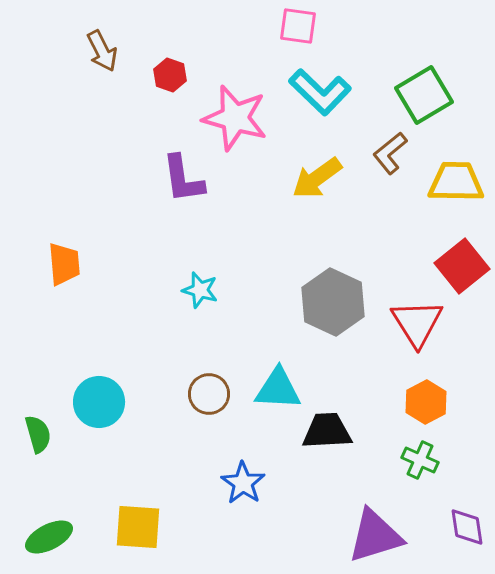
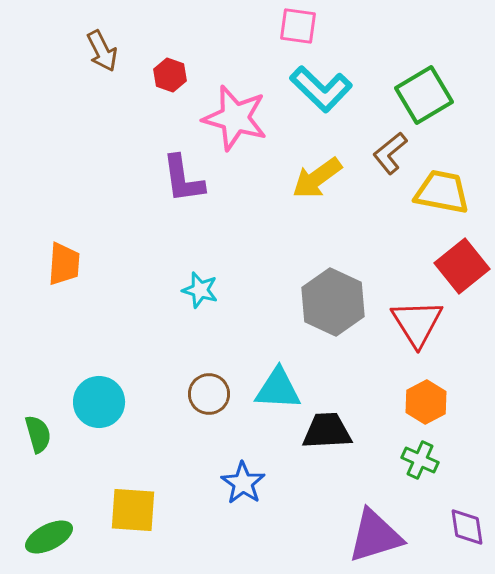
cyan L-shape: moved 1 px right, 3 px up
yellow trapezoid: moved 14 px left, 10 px down; rotated 10 degrees clockwise
orange trapezoid: rotated 9 degrees clockwise
yellow square: moved 5 px left, 17 px up
